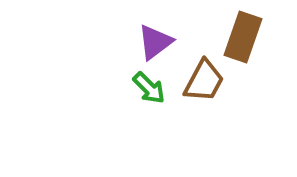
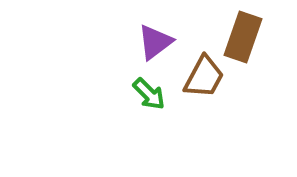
brown trapezoid: moved 4 px up
green arrow: moved 6 px down
